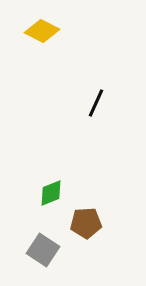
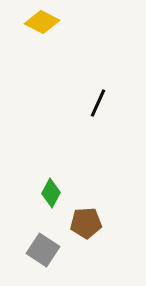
yellow diamond: moved 9 px up
black line: moved 2 px right
green diamond: rotated 40 degrees counterclockwise
